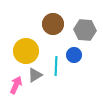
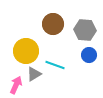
blue circle: moved 15 px right
cyan line: moved 1 px left, 1 px up; rotated 72 degrees counterclockwise
gray triangle: moved 1 px left, 1 px up
